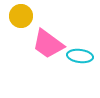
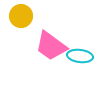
pink trapezoid: moved 3 px right, 2 px down
